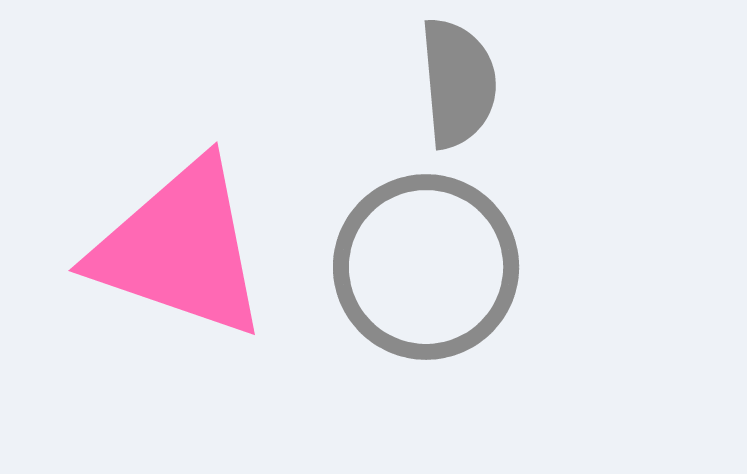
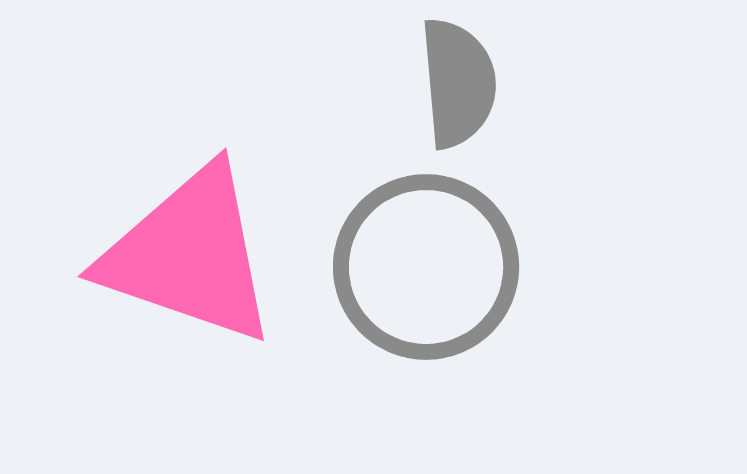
pink triangle: moved 9 px right, 6 px down
